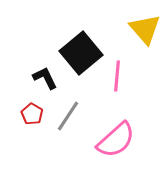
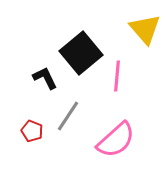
red pentagon: moved 17 px down; rotated 10 degrees counterclockwise
